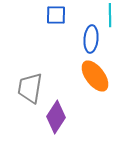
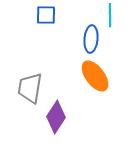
blue square: moved 10 px left
